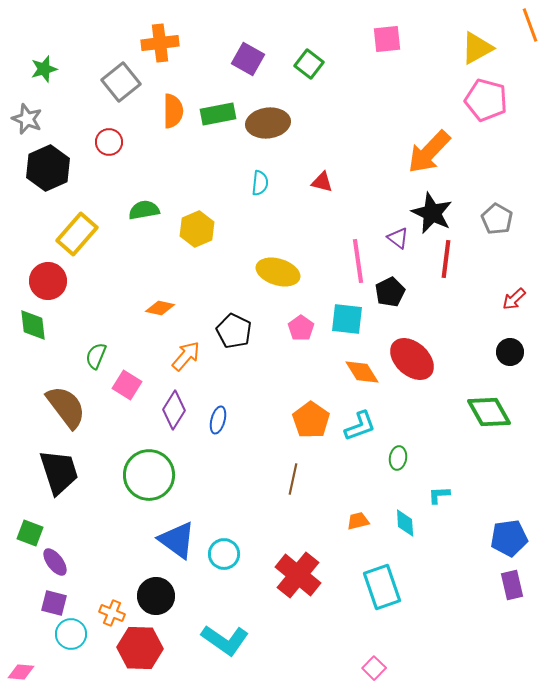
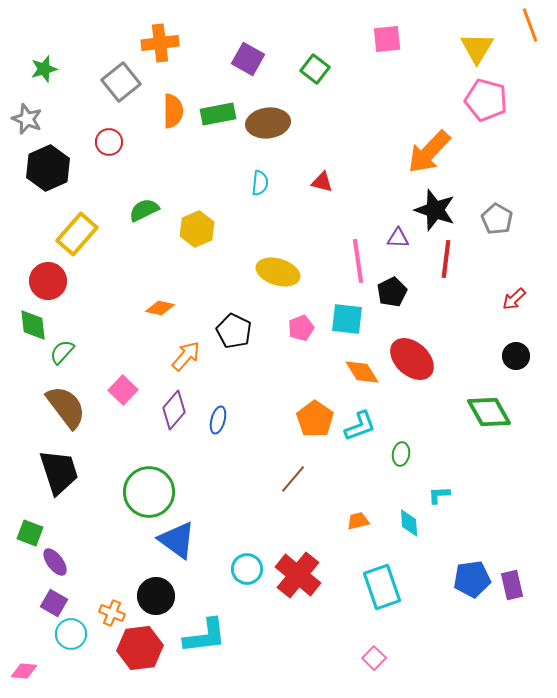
yellow triangle at (477, 48): rotated 30 degrees counterclockwise
green square at (309, 64): moved 6 px right, 5 px down
green semicircle at (144, 210): rotated 16 degrees counterclockwise
black star at (432, 213): moved 3 px right, 3 px up; rotated 6 degrees counterclockwise
purple triangle at (398, 238): rotated 35 degrees counterclockwise
black pentagon at (390, 292): moved 2 px right
pink pentagon at (301, 328): rotated 15 degrees clockwise
black circle at (510, 352): moved 6 px right, 4 px down
green semicircle at (96, 356): moved 34 px left, 4 px up; rotated 20 degrees clockwise
pink square at (127, 385): moved 4 px left, 5 px down; rotated 12 degrees clockwise
purple diamond at (174, 410): rotated 9 degrees clockwise
orange pentagon at (311, 420): moved 4 px right, 1 px up
green ellipse at (398, 458): moved 3 px right, 4 px up
green circle at (149, 475): moved 17 px down
brown line at (293, 479): rotated 28 degrees clockwise
cyan diamond at (405, 523): moved 4 px right
blue pentagon at (509, 538): moved 37 px left, 41 px down
cyan circle at (224, 554): moved 23 px right, 15 px down
purple square at (54, 603): rotated 16 degrees clockwise
cyan L-shape at (225, 640): moved 20 px left, 4 px up; rotated 42 degrees counterclockwise
red hexagon at (140, 648): rotated 9 degrees counterclockwise
pink square at (374, 668): moved 10 px up
pink diamond at (21, 672): moved 3 px right, 1 px up
